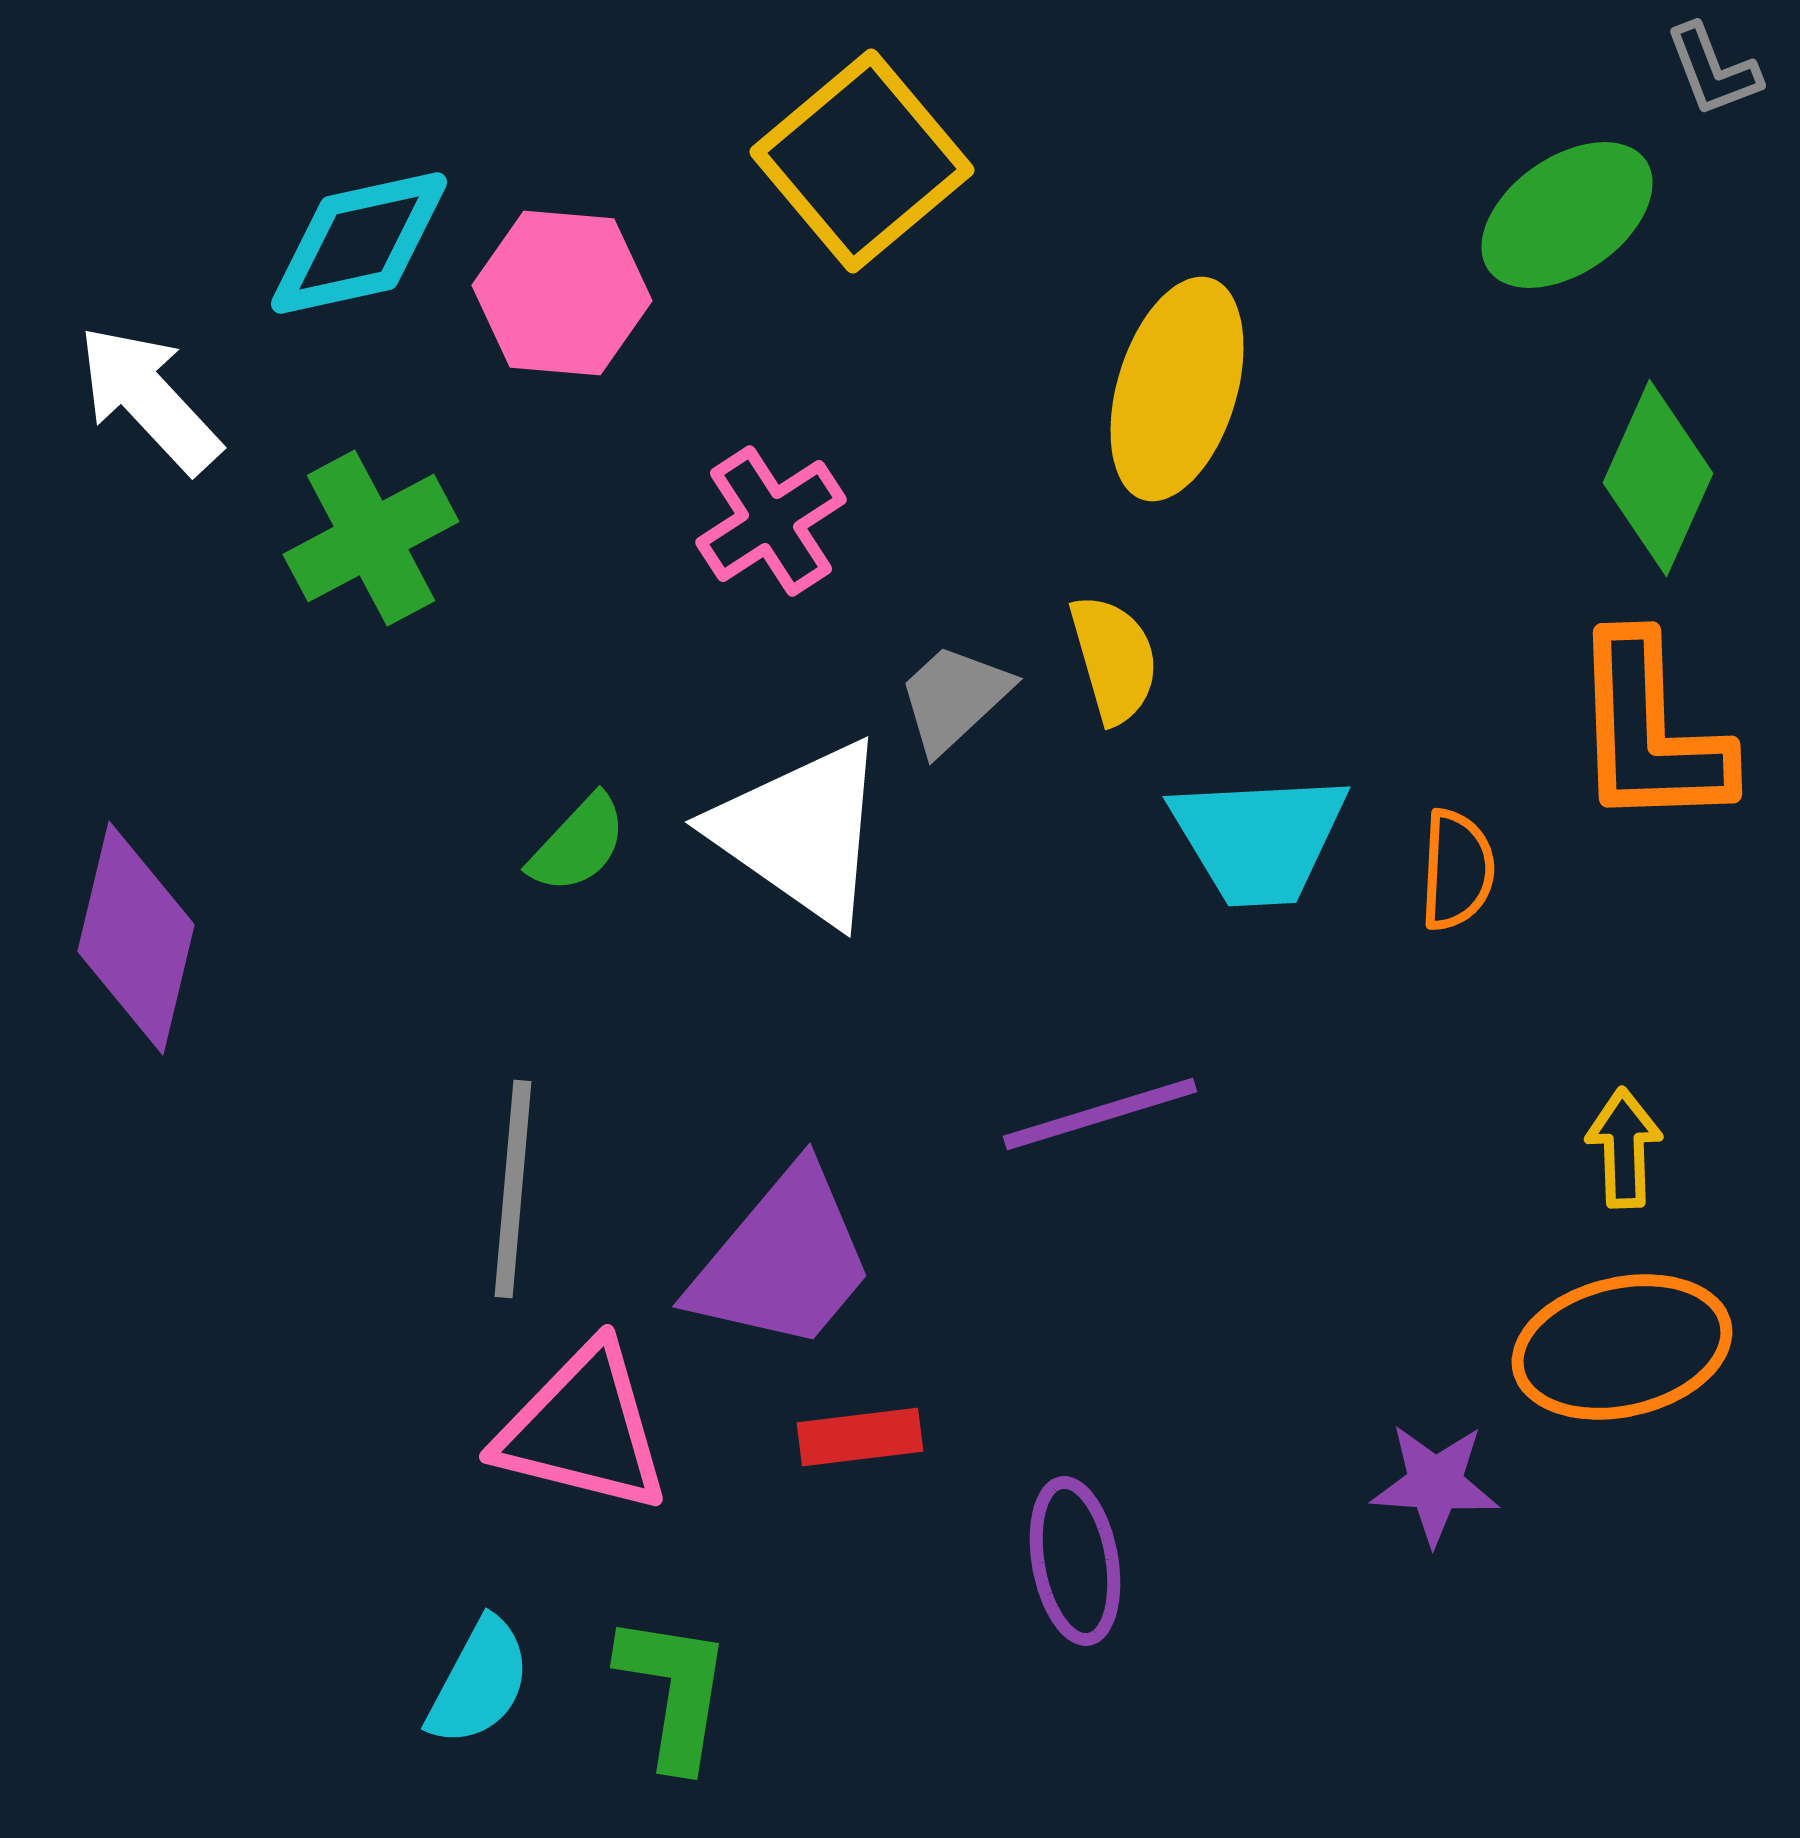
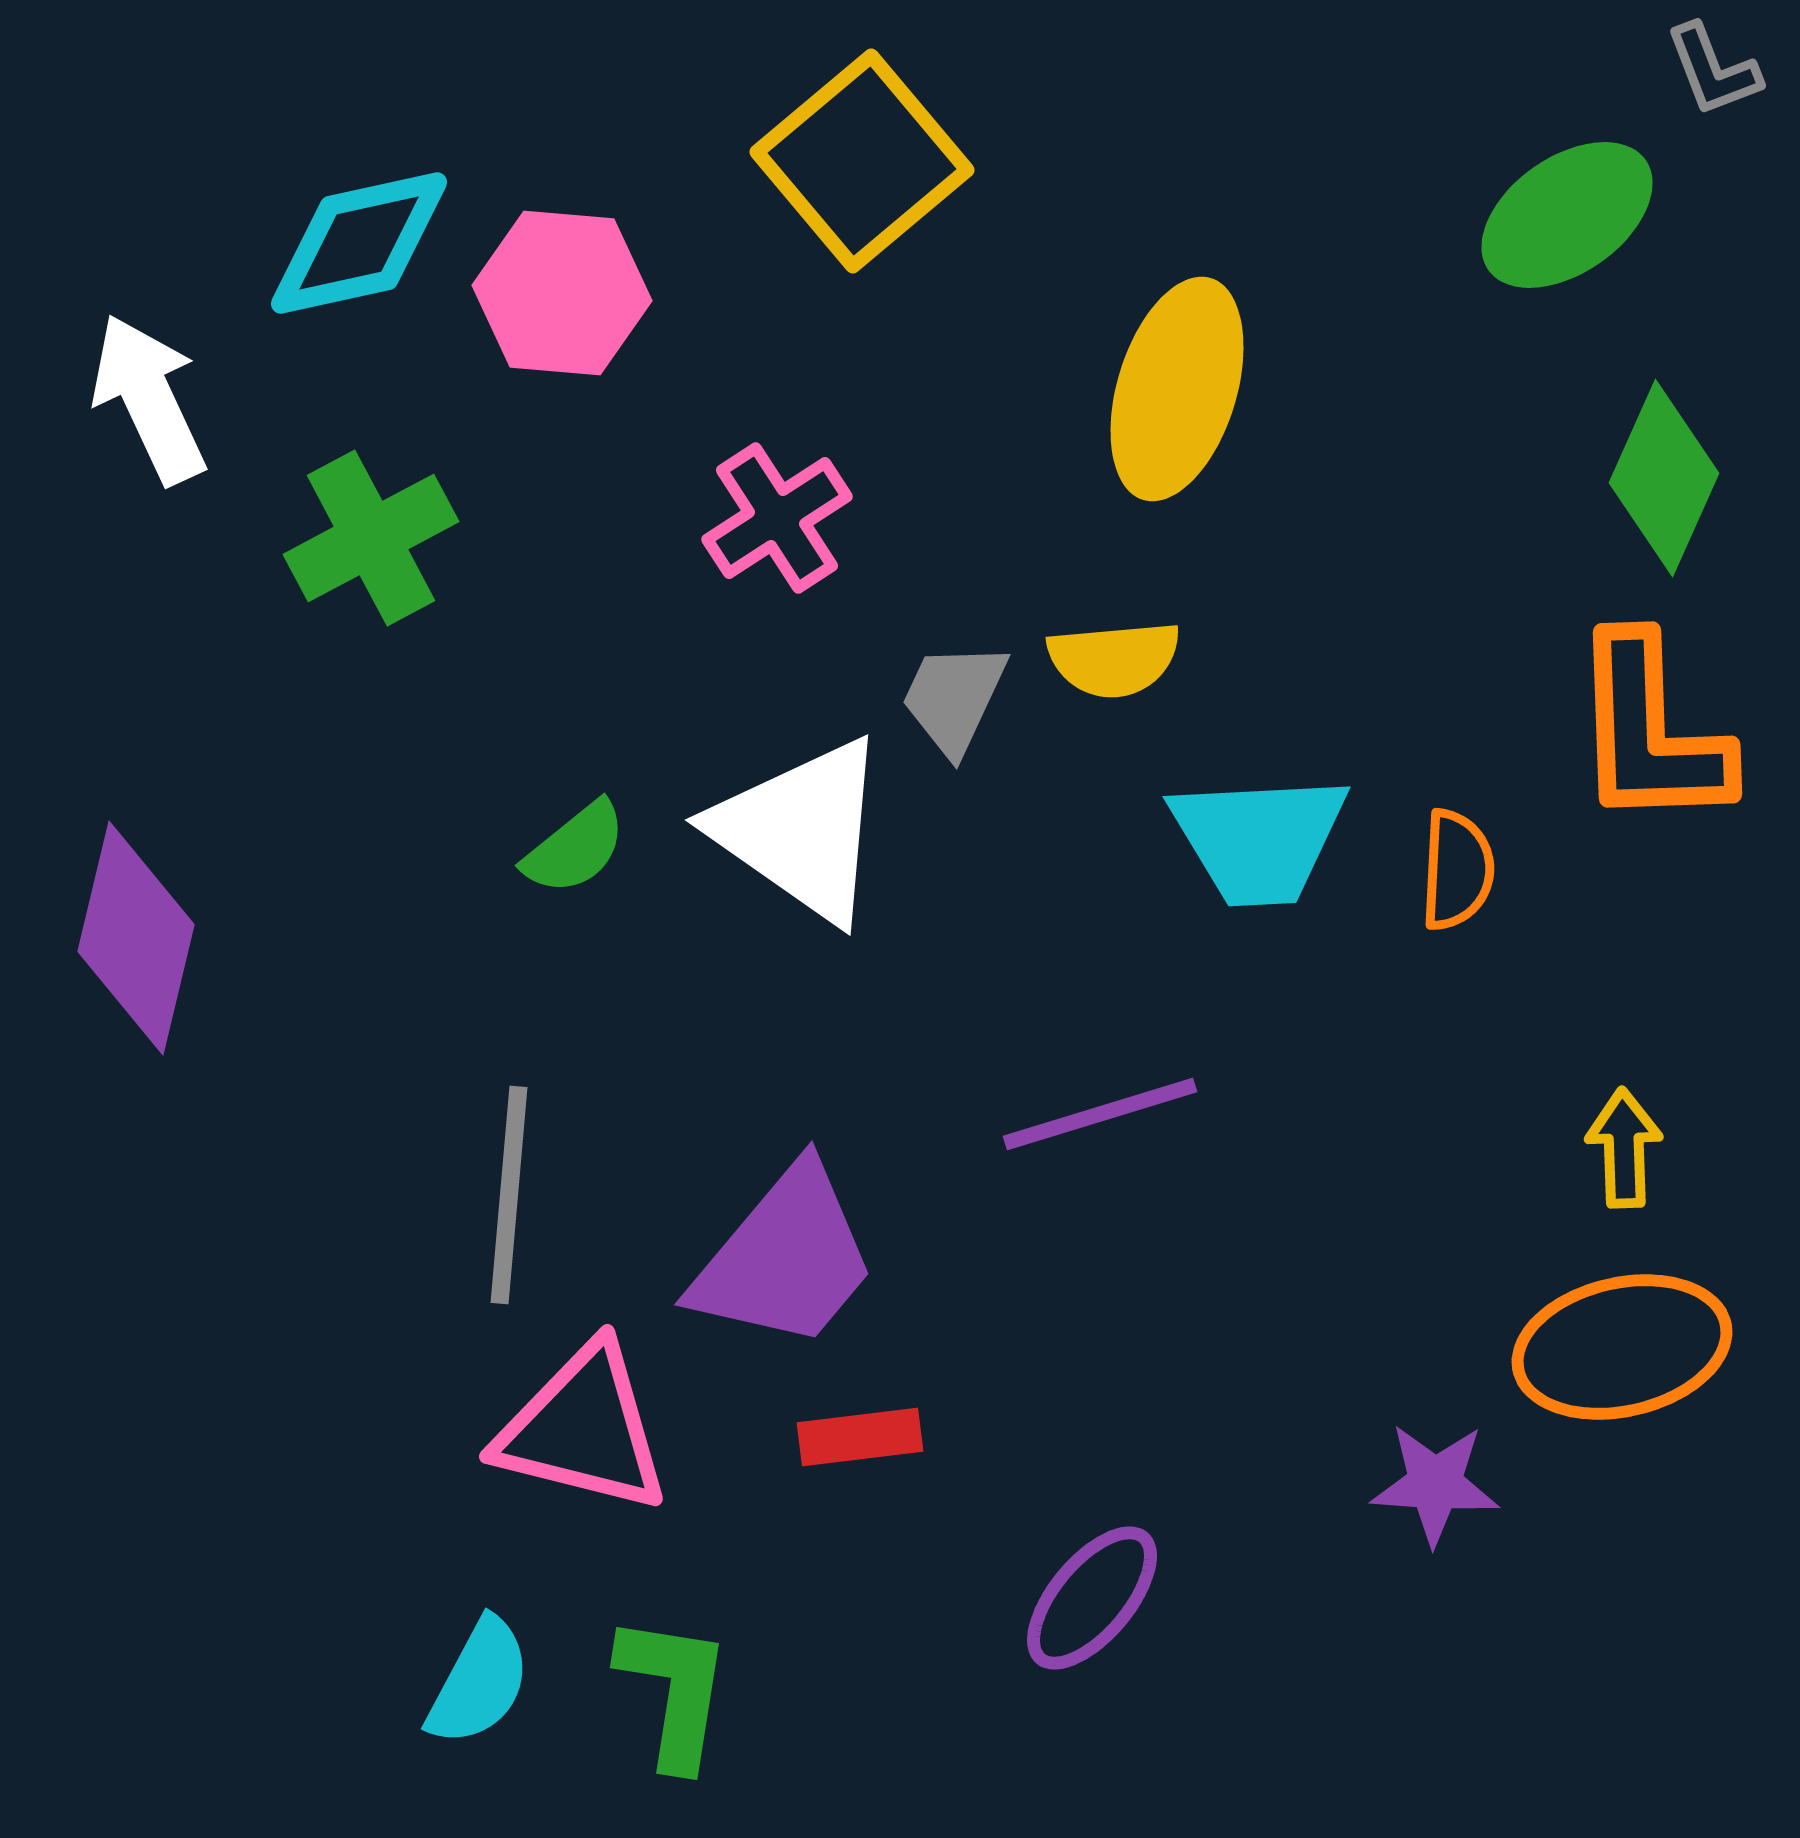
white arrow: rotated 18 degrees clockwise
green diamond: moved 6 px right
pink cross: moved 6 px right, 3 px up
yellow semicircle: rotated 101 degrees clockwise
gray trapezoid: rotated 22 degrees counterclockwise
white triangle: moved 2 px up
green semicircle: moved 3 px left, 4 px down; rotated 8 degrees clockwise
gray line: moved 4 px left, 6 px down
purple trapezoid: moved 2 px right, 2 px up
purple ellipse: moved 17 px right, 37 px down; rotated 50 degrees clockwise
